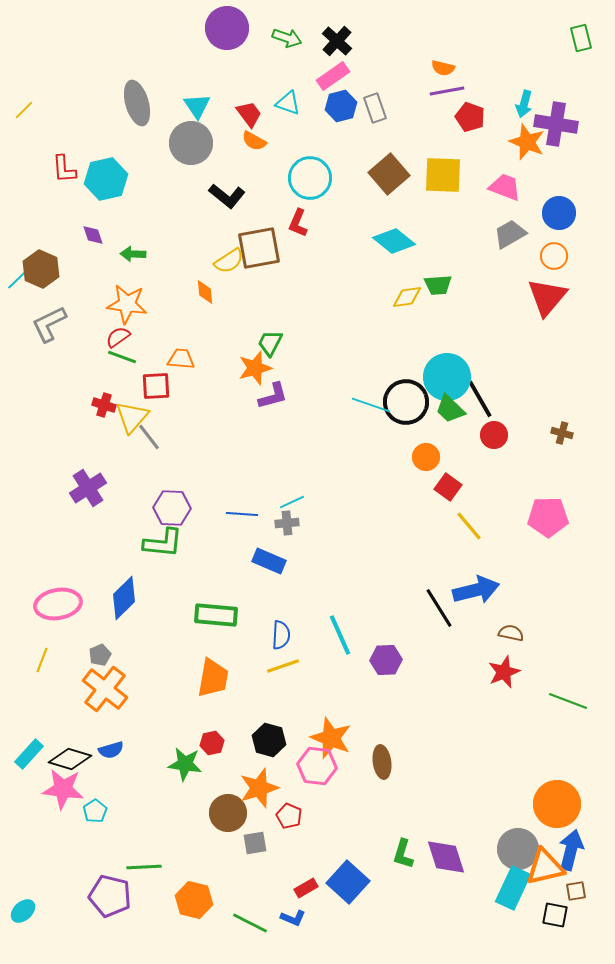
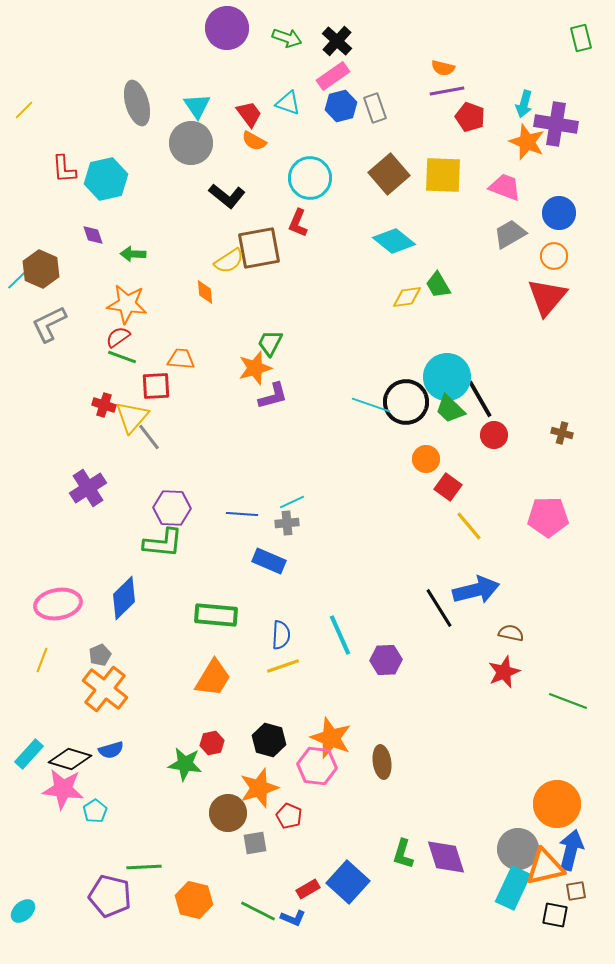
green trapezoid at (438, 285): rotated 64 degrees clockwise
orange circle at (426, 457): moved 2 px down
orange trapezoid at (213, 678): rotated 21 degrees clockwise
red rectangle at (306, 888): moved 2 px right, 1 px down
green line at (250, 923): moved 8 px right, 12 px up
